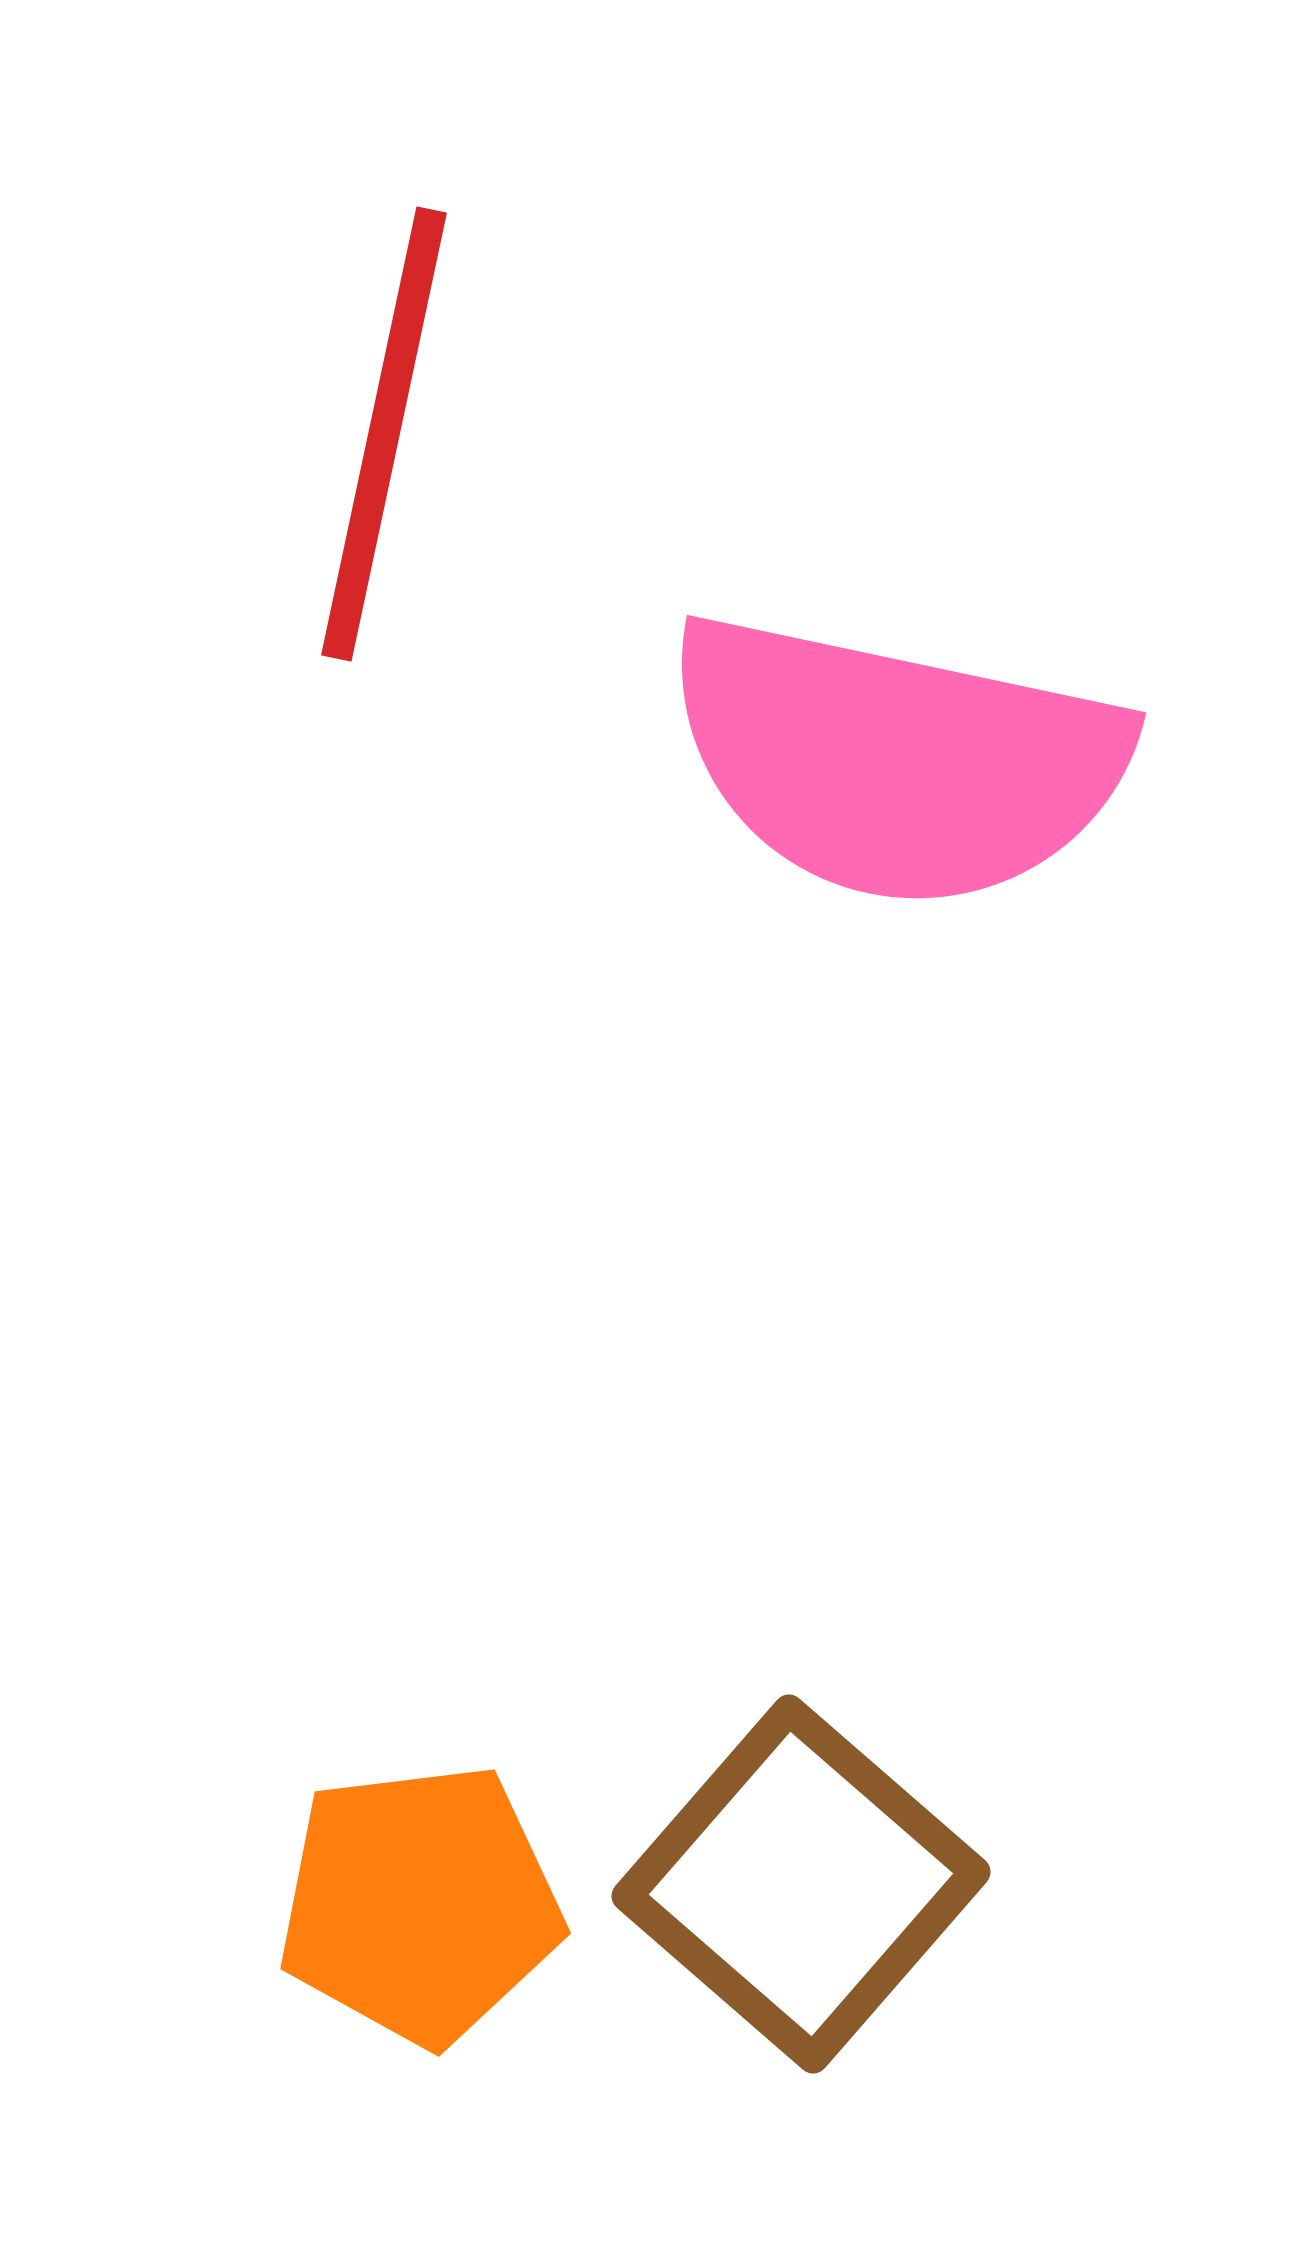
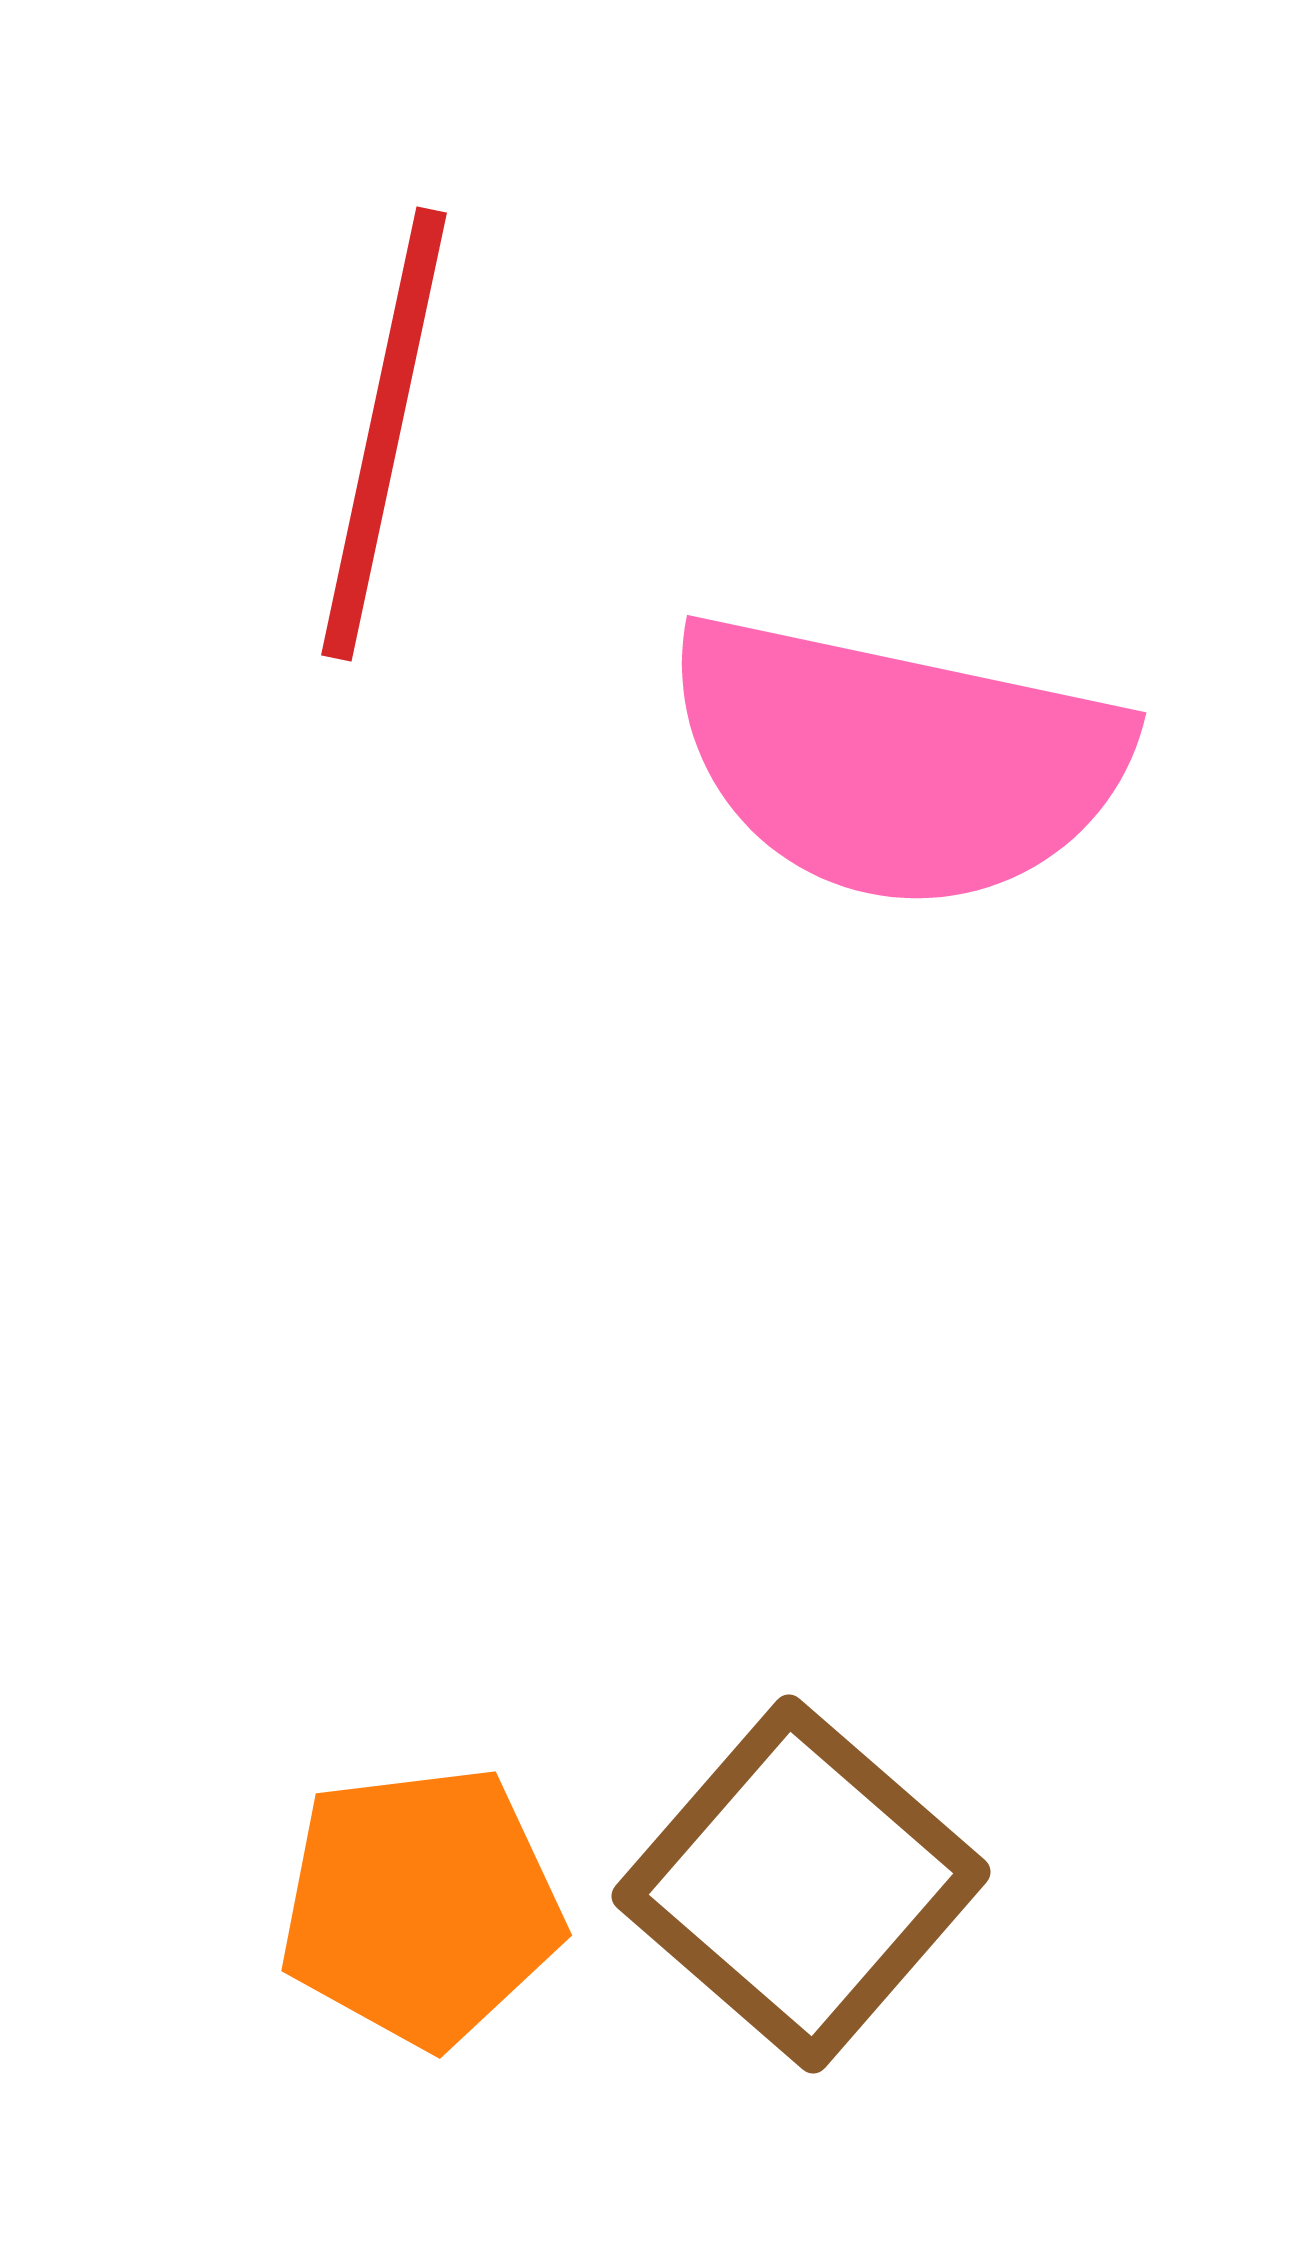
orange pentagon: moved 1 px right, 2 px down
